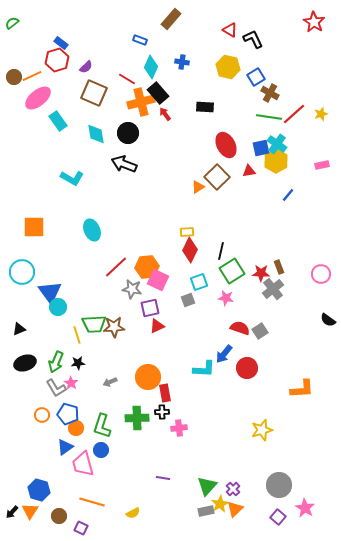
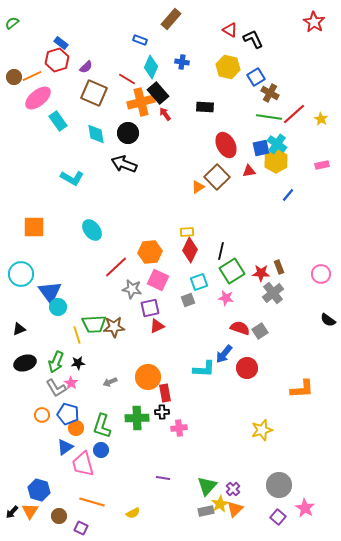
yellow star at (321, 114): moved 5 px down; rotated 24 degrees counterclockwise
cyan ellipse at (92, 230): rotated 15 degrees counterclockwise
orange hexagon at (147, 267): moved 3 px right, 15 px up
cyan circle at (22, 272): moved 1 px left, 2 px down
gray cross at (273, 289): moved 4 px down
